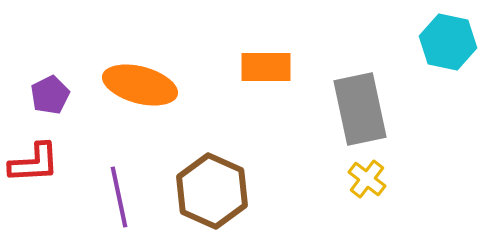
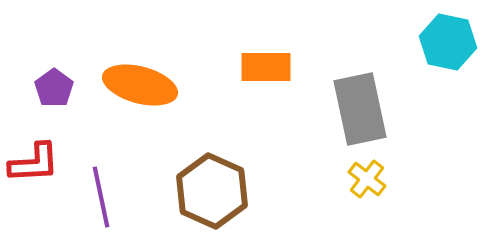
purple pentagon: moved 4 px right, 7 px up; rotated 9 degrees counterclockwise
purple line: moved 18 px left
